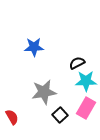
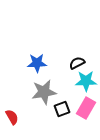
blue star: moved 3 px right, 16 px down
black square: moved 2 px right, 6 px up; rotated 21 degrees clockwise
